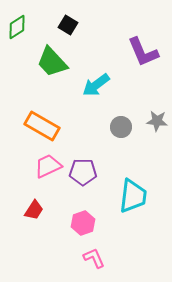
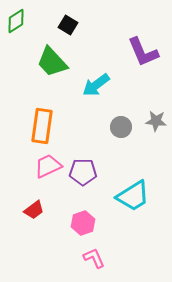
green diamond: moved 1 px left, 6 px up
gray star: moved 1 px left
orange rectangle: rotated 68 degrees clockwise
cyan trapezoid: rotated 51 degrees clockwise
red trapezoid: rotated 20 degrees clockwise
